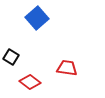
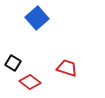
black square: moved 2 px right, 6 px down
red trapezoid: rotated 10 degrees clockwise
